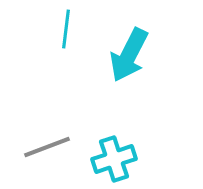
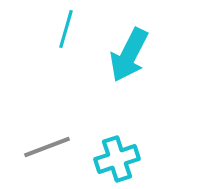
cyan line: rotated 9 degrees clockwise
cyan cross: moved 3 px right
